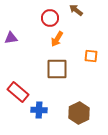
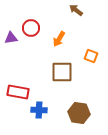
red circle: moved 19 px left, 10 px down
orange arrow: moved 2 px right
orange square: rotated 16 degrees clockwise
brown square: moved 5 px right, 3 px down
red rectangle: rotated 30 degrees counterclockwise
brown hexagon: rotated 25 degrees counterclockwise
